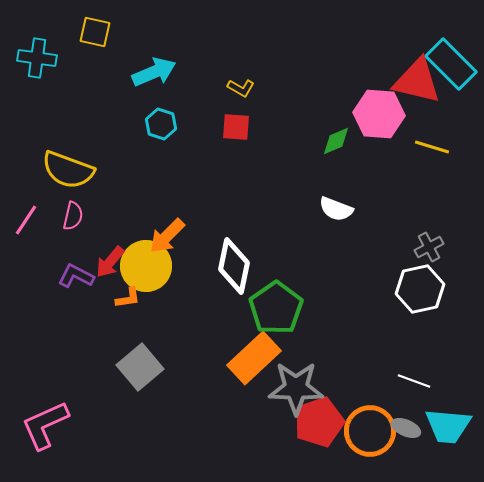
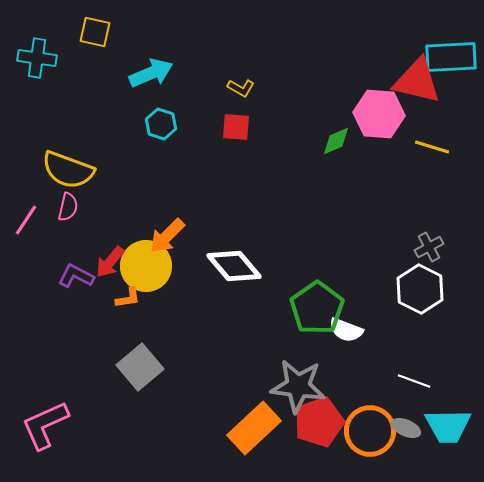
cyan rectangle: moved 7 px up; rotated 48 degrees counterclockwise
cyan arrow: moved 3 px left, 1 px down
white semicircle: moved 10 px right, 121 px down
pink semicircle: moved 5 px left, 9 px up
white diamond: rotated 52 degrees counterclockwise
white hexagon: rotated 21 degrees counterclockwise
green pentagon: moved 41 px right
orange rectangle: moved 70 px down
gray star: moved 2 px right, 2 px up; rotated 6 degrees clockwise
cyan trapezoid: rotated 6 degrees counterclockwise
